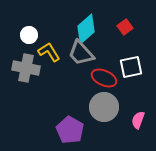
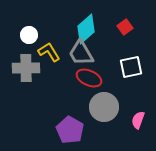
gray trapezoid: rotated 12 degrees clockwise
gray cross: rotated 12 degrees counterclockwise
red ellipse: moved 15 px left
